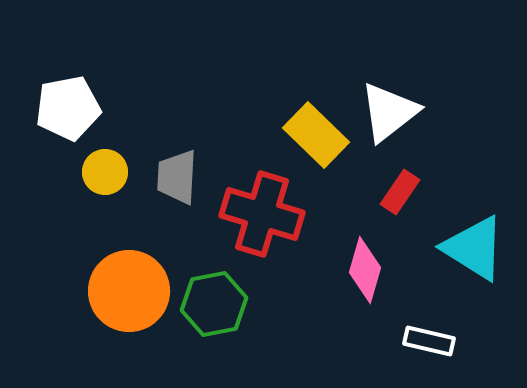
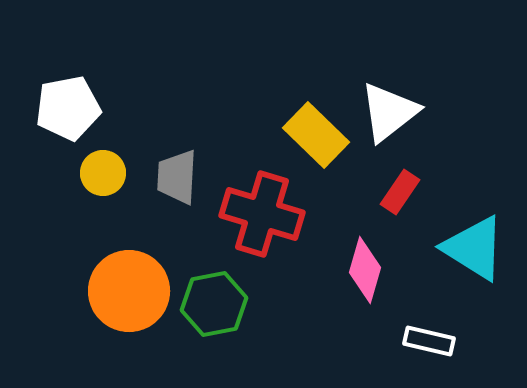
yellow circle: moved 2 px left, 1 px down
